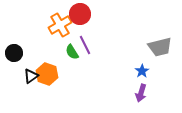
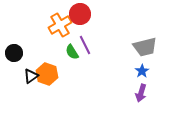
gray trapezoid: moved 15 px left
